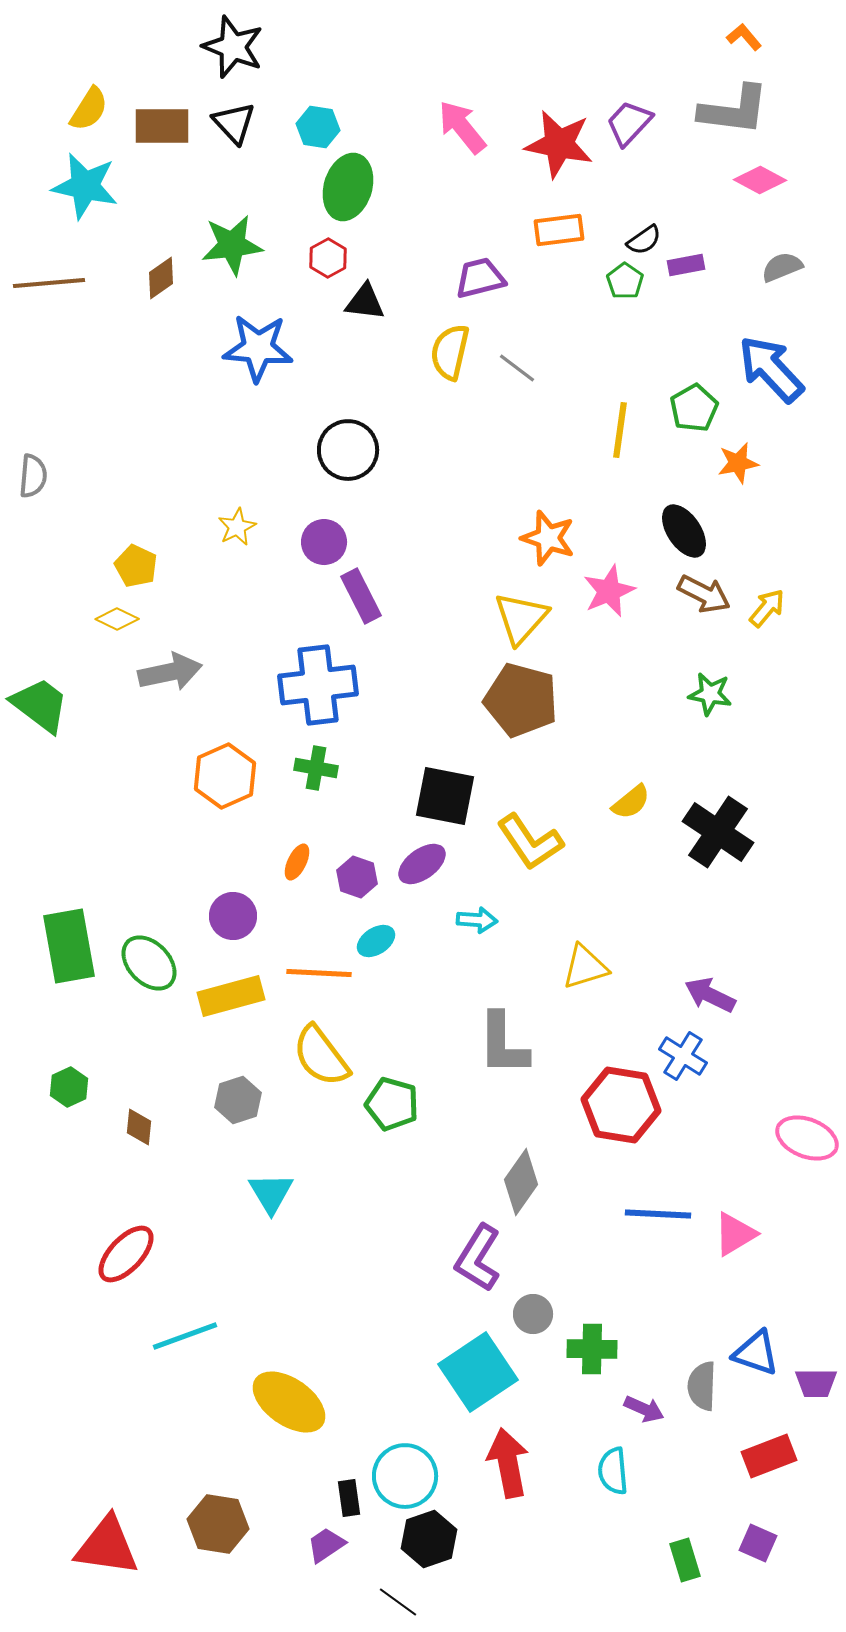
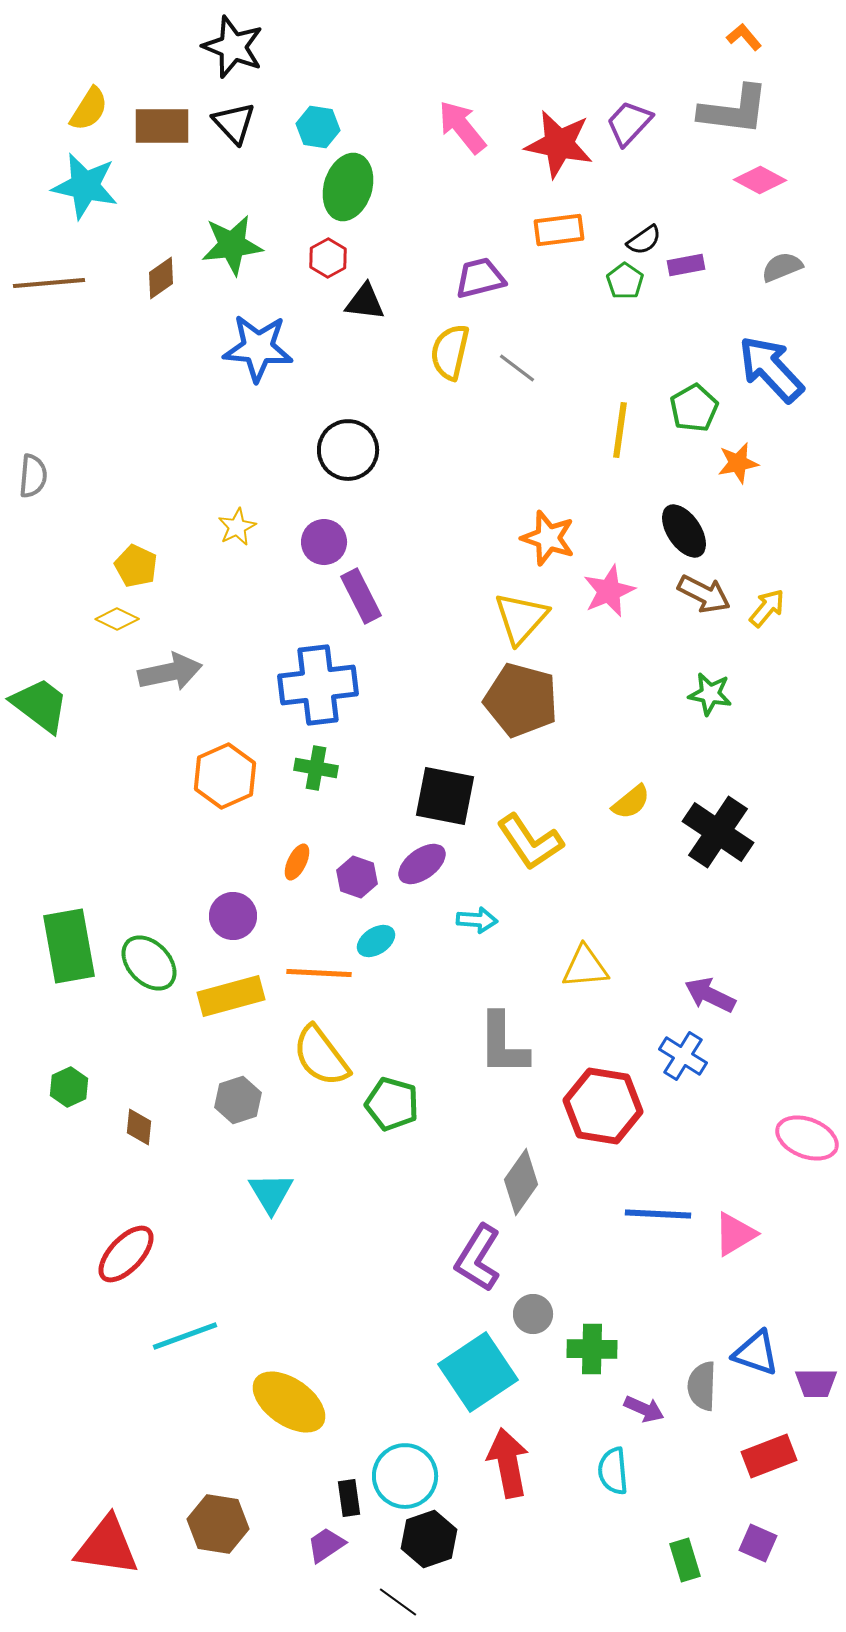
yellow triangle at (585, 967): rotated 12 degrees clockwise
red hexagon at (621, 1105): moved 18 px left, 1 px down
